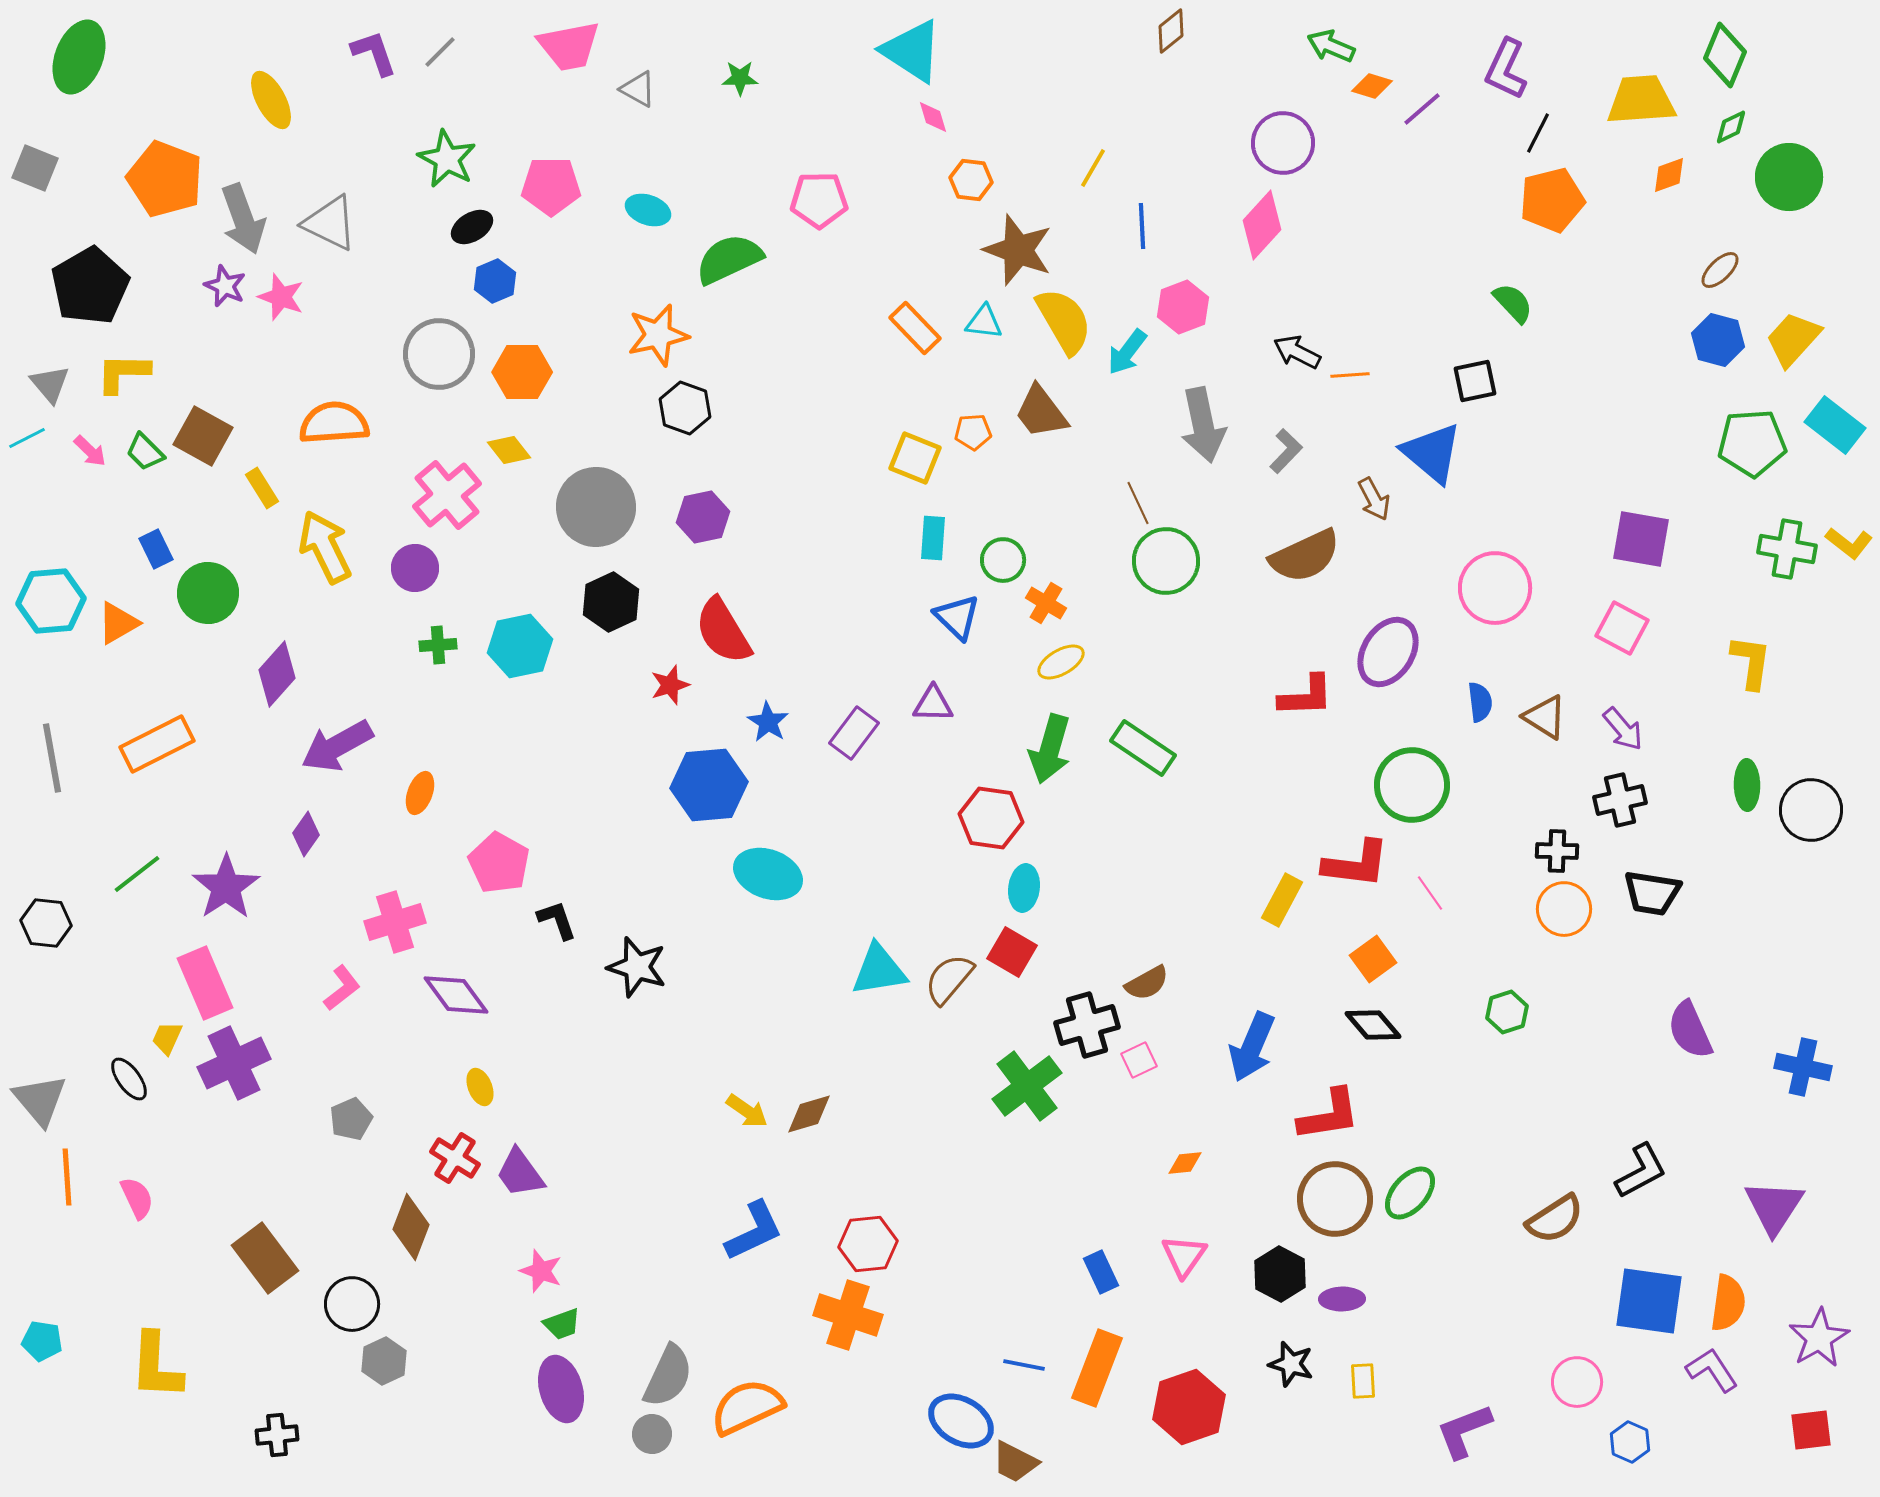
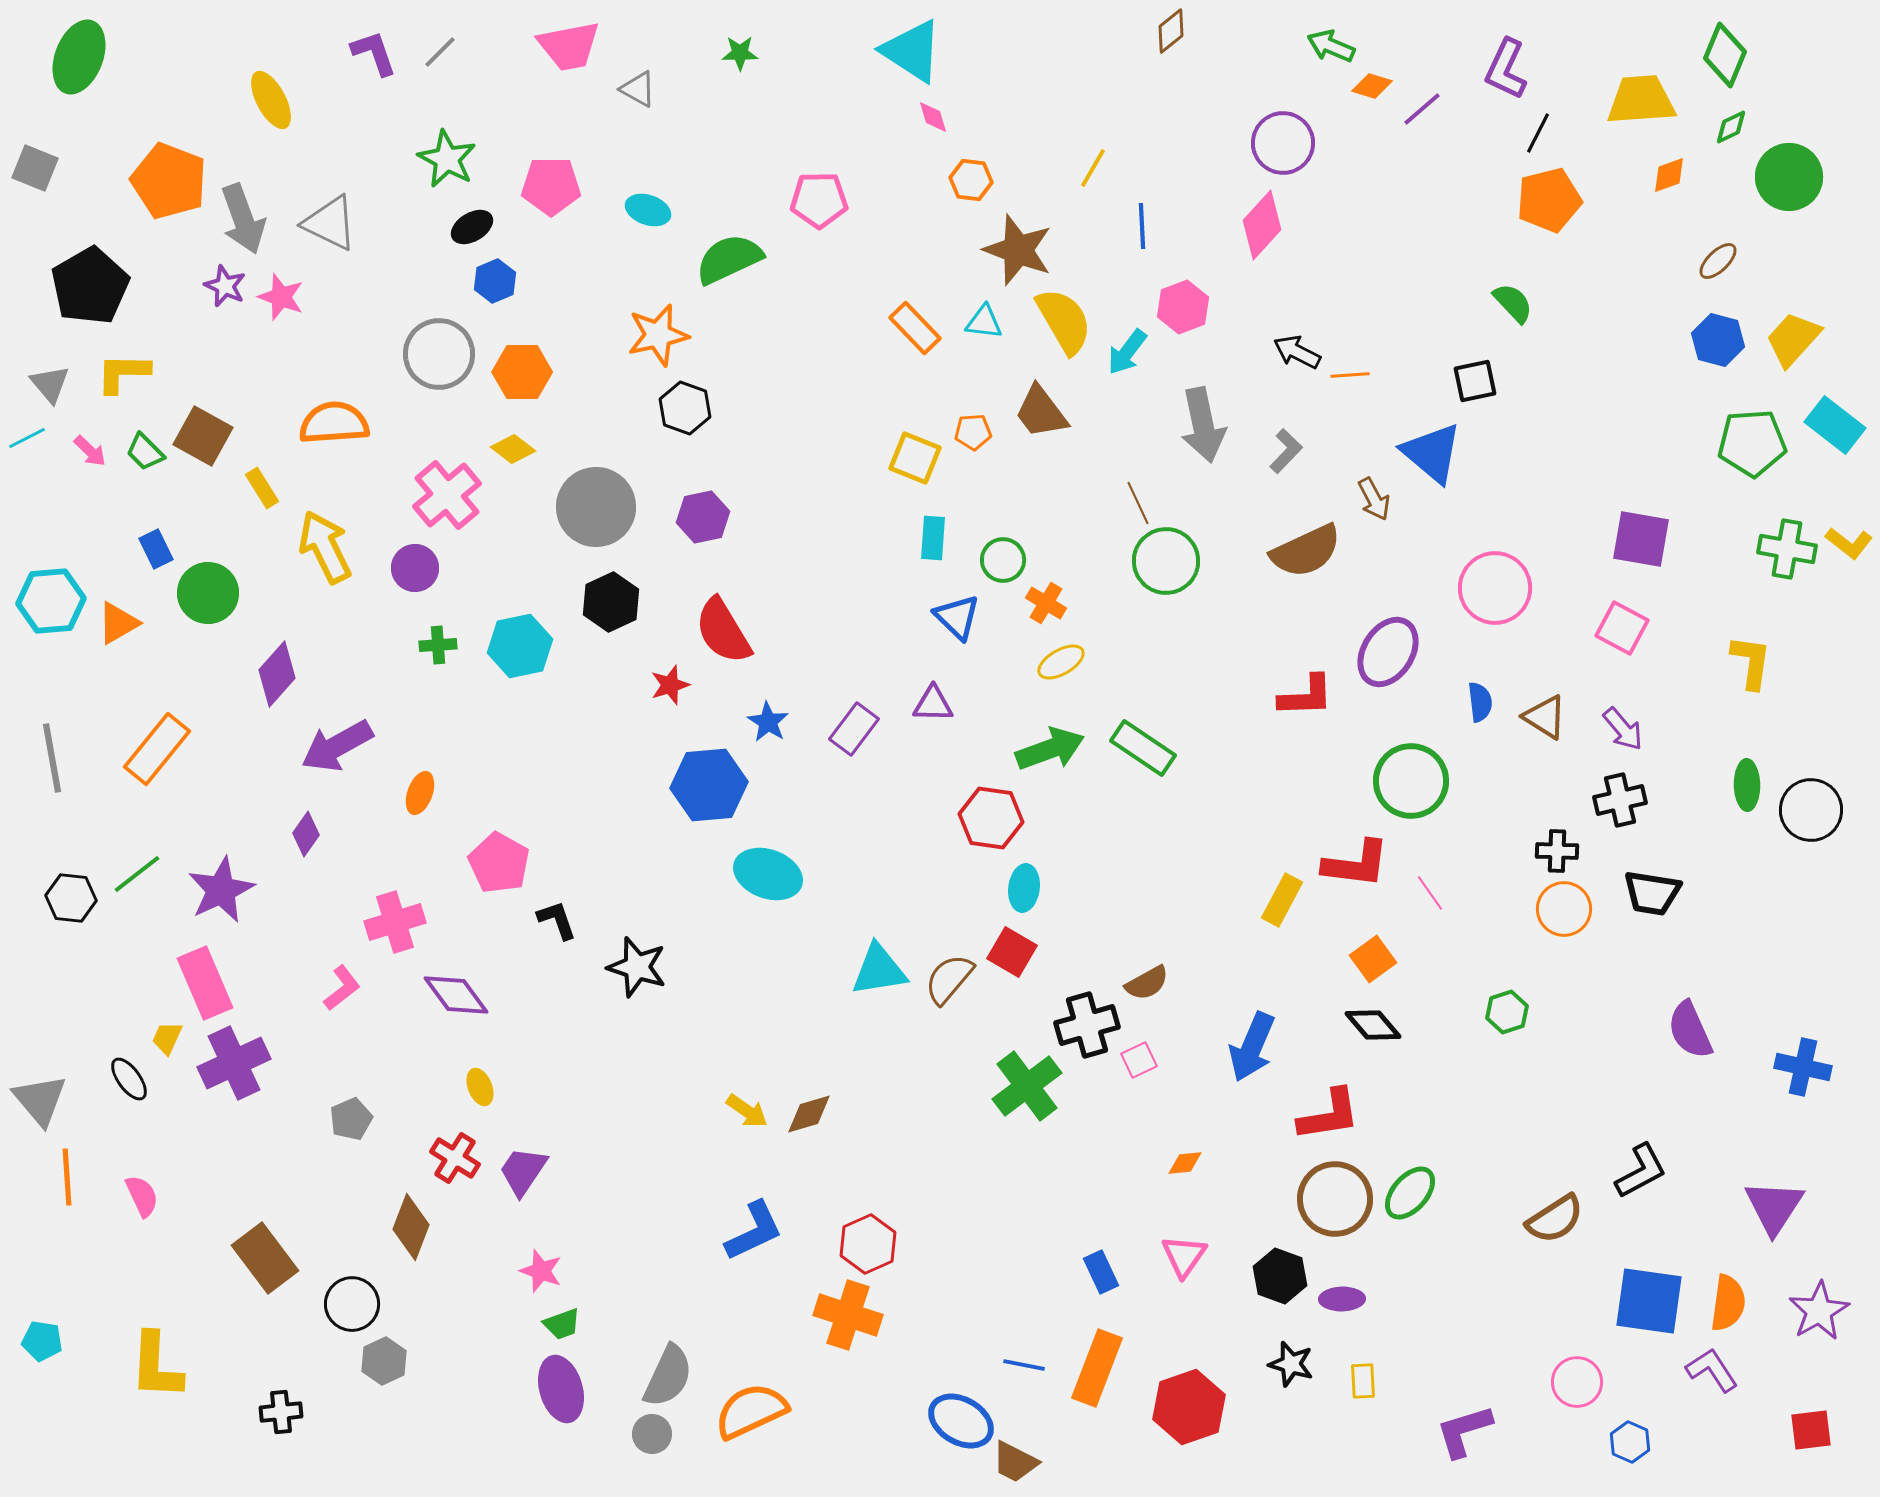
green star at (740, 78): moved 25 px up
orange pentagon at (165, 179): moved 4 px right, 2 px down
orange pentagon at (1552, 200): moved 3 px left
brown ellipse at (1720, 270): moved 2 px left, 9 px up
yellow diamond at (509, 450): moved 4 px right, 1 px up; rotated 15 degrees counterclockwise
brown semicircle at (1305, 556): moved 1 px right, 5 px up
purple rectangle at (854, 733): moved 4 px up
orange rectangle at (157, 744): moved 5 px down; rotated 24 degrees counterclockwise
green arrow at (1050, 749): rotated 126 degrees counterclockwise
green circle at (1412, 785): moved 1 px left, 4 px up
purple star at (226, 887): moved 5 px left, 3 px down; rotated 8 degrees clockwise
black hexagon at (46, 923): moved 25 px right, 25 px up
purple trapezoid at (520, 1173): moved 3 px right, 2 px up; rotated 70 degrees clockwise
pink semicircle at (137, 1198): moved 5 px right, 2 px up
red hexagon at (868, 1244): rotated 18 degrees counterclockwise
black hexagon at (1280, 1274): moved 2 px down; rotated 8 degrees counterclockwise
purple star at (1819, 1338): moved 27 px up
orange semicircle at (747, 1407): moved 4 px right, 4 px down
purple L-shape at (1464, 1431): rotated 4 degrees clockwise
black cross at (277, 1435): moved 4 px right, 23 px up
